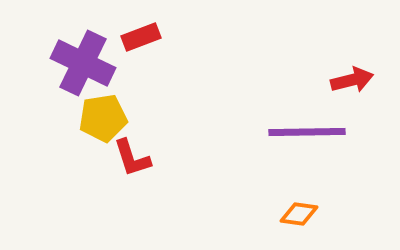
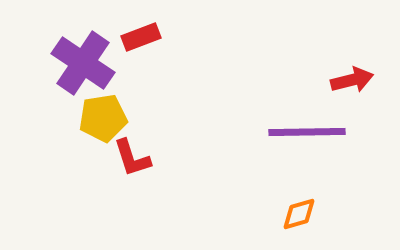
purple cross: rotated 8 degrees clockwise
orange diamond: rotated 24 degrees counterclockwise
